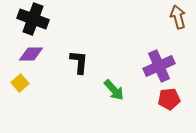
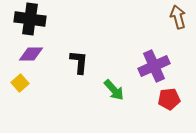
black cross: moved 3 px left; rotated 12 degrees counterclockwise
purple cross: moved 5 px left
